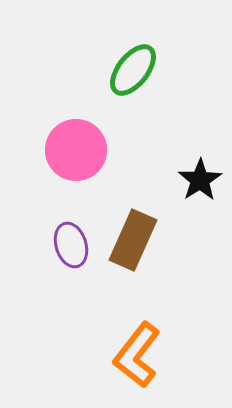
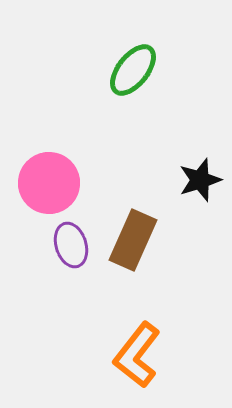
pink circle: moved 27 px left, 33 px down
black star: rotated 15 degrees clockwise
